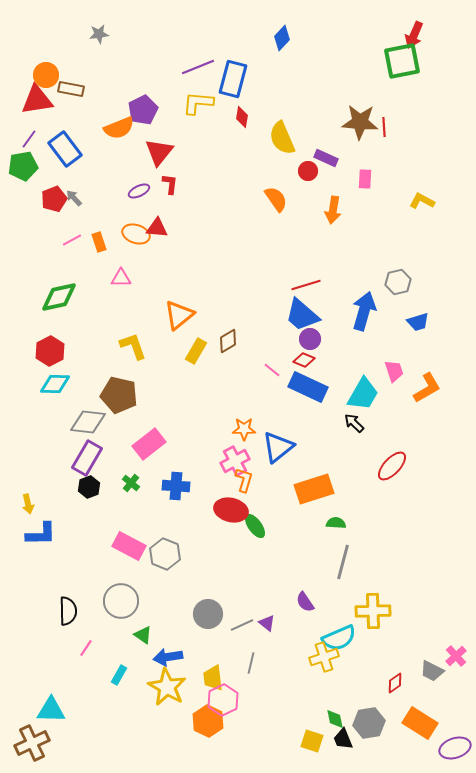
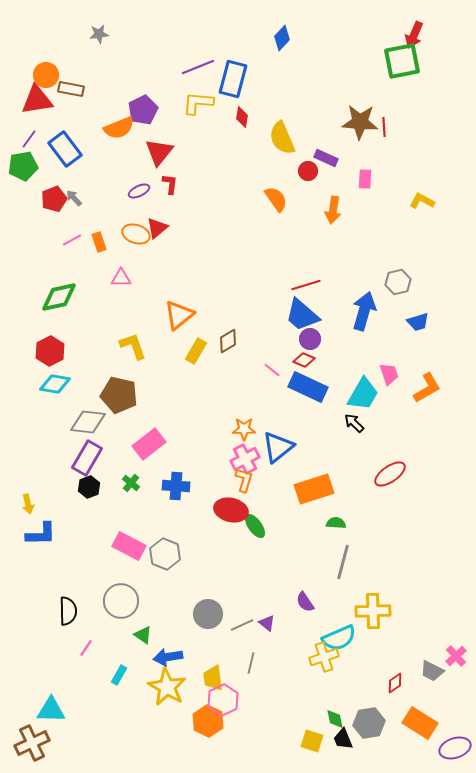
red triangle at (157, 228): rotated 45 degrees counterclockwise
pink trapezoid at (394, 371): moved 5 px left, 3 px down
cyan diamond at (55, 384): rotated 8 degrees clockwise
pink cross at (235, 461): moved 10 px right, 2 px up
red ellipse at (392, 466): moved 2 px left, 8 px down; rotated 12 degrees clockwise
